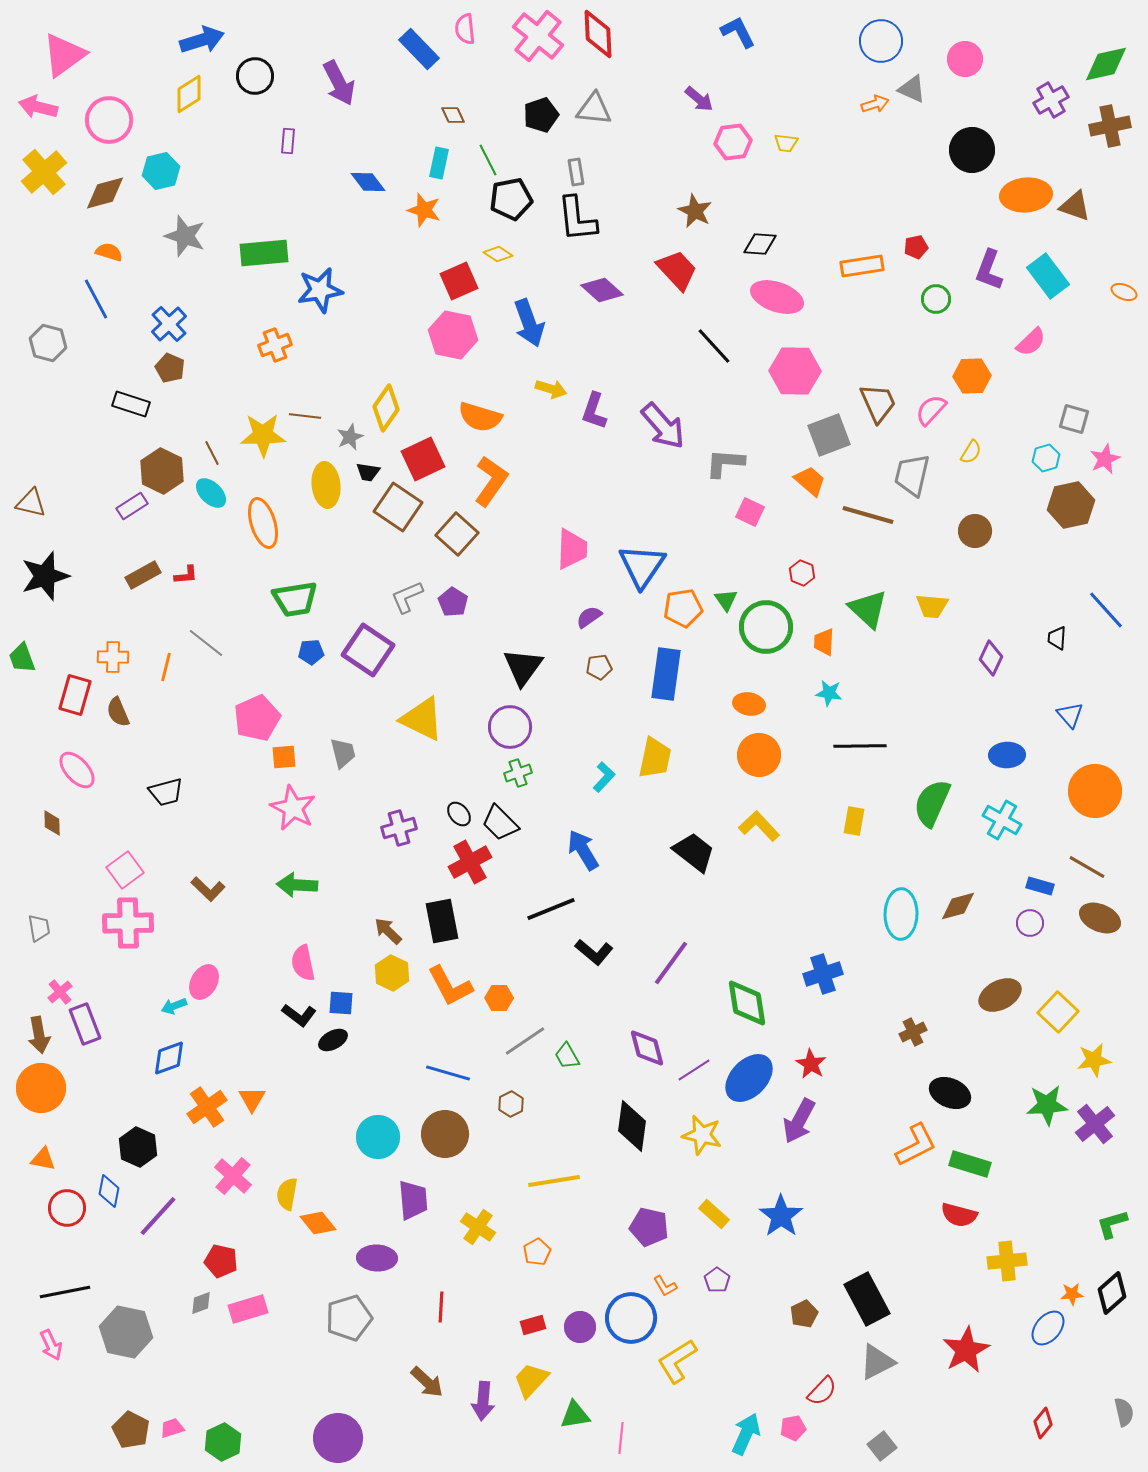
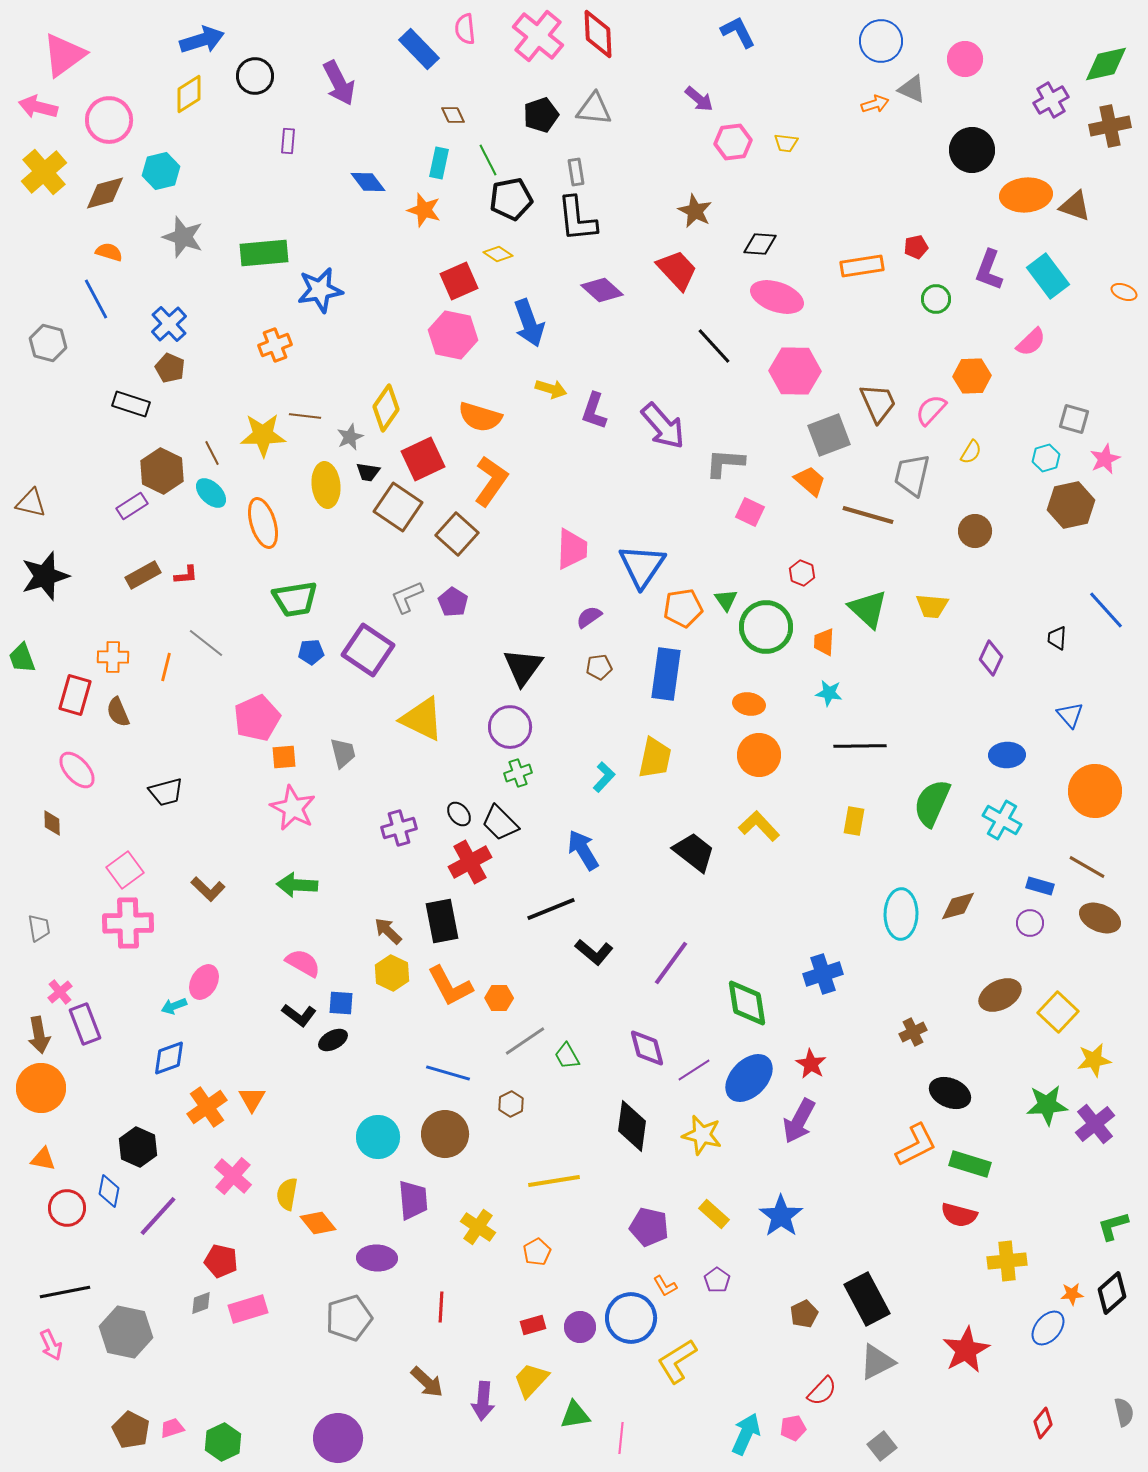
gray star at (185, 236): moved 2 px left, 1 px down
pink semicircle at (303, 963): rotated 132 degrees clockwise
green L-shape at (1112, 1224): moved 1 px right, 2 px down
